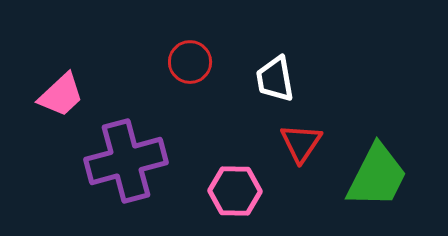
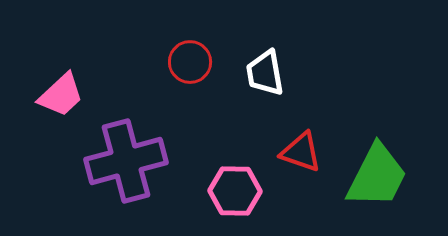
white trapezoid: moved 10 px left, 6 px up
red triangle: moved 9 px down; rotated 45 degrees counterclockwise
